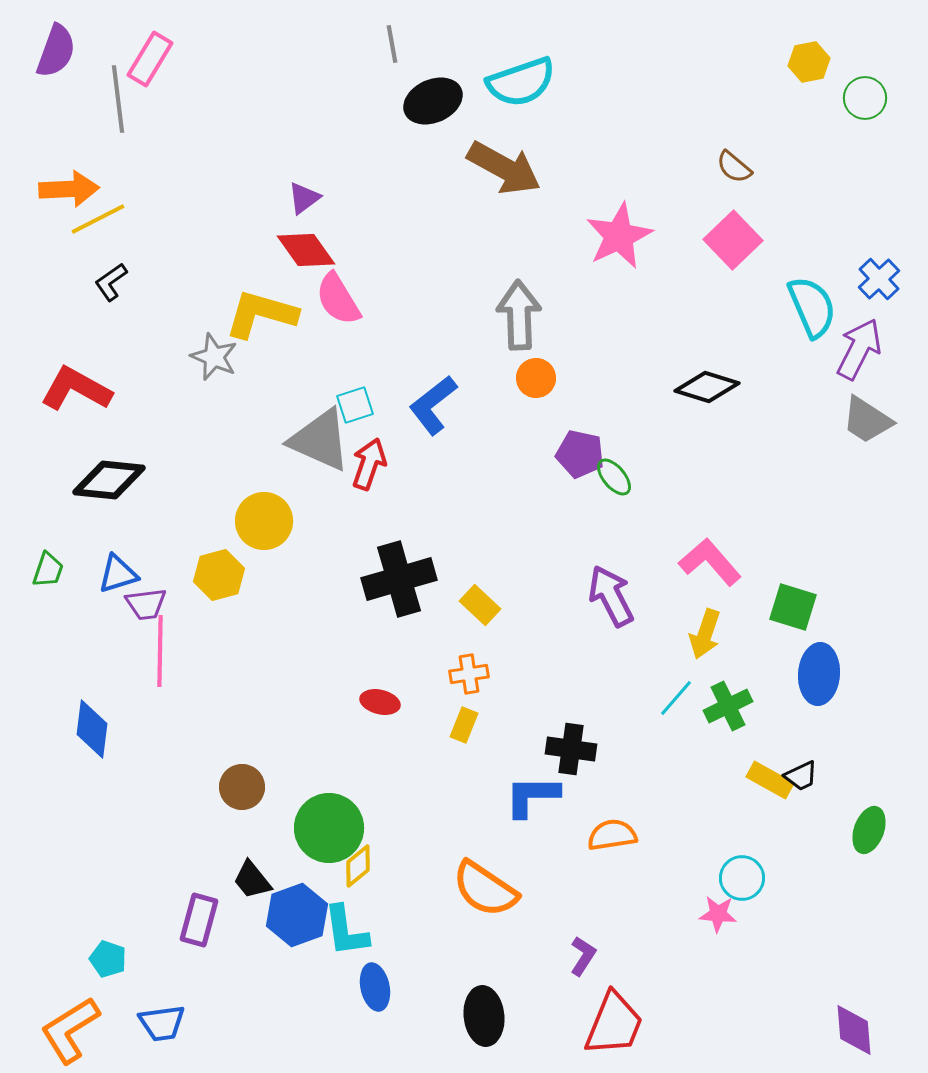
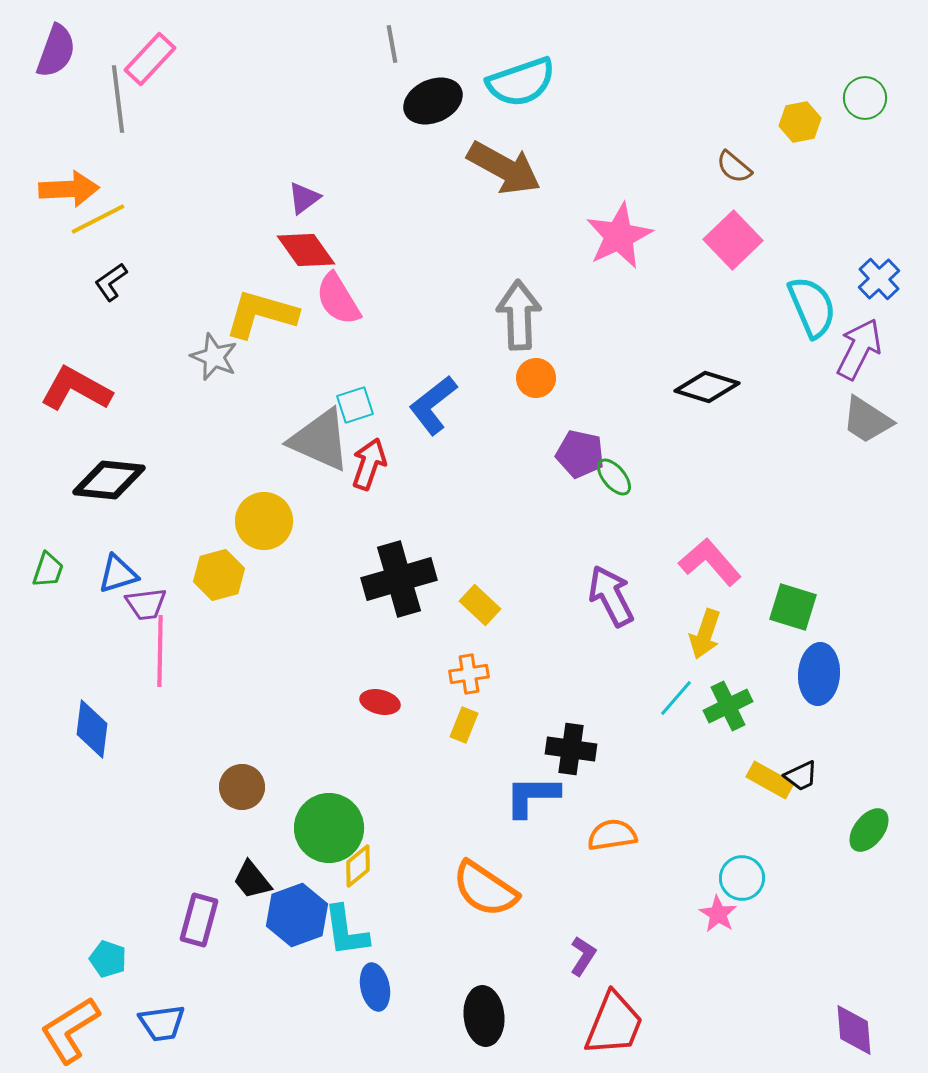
pink rectangle at (150, 59): rotated 12 degrees clockwise
yellow hexagon at (809, 62): moved 9 px left, 60 px down
green ellipse at (869, 830): rotated 18 degrees clockwise
pink star at (718, 914): rotated 27 degrees clockwise
